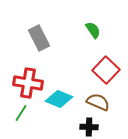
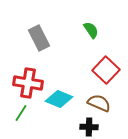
green semicircle: moved 2 px left
brown semicircle: moved 1 px right, 1 px down
